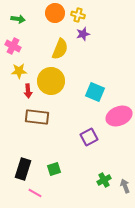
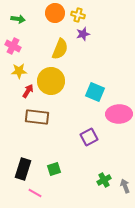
red arrow: rotated 144 degrees counterclockwise
pink ellipse: moved 2 px up; rotated 20 degrees clockwise
